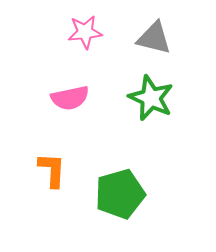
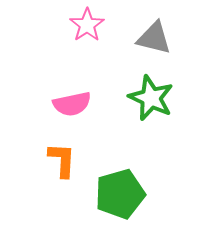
pink star: moved 2 px right, 7 px up; rotated 28 degrees counterclockwise
pink semicircle: moved 2 px right, 6 px down
orange L-shape: moved 10 px right, 10 px up
